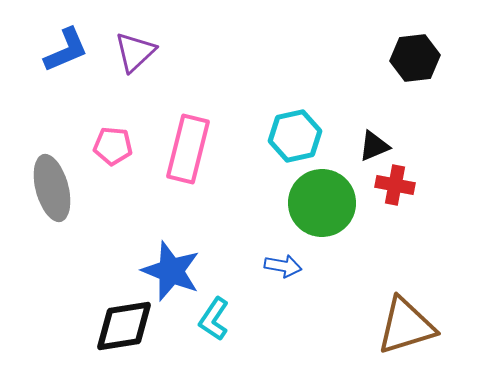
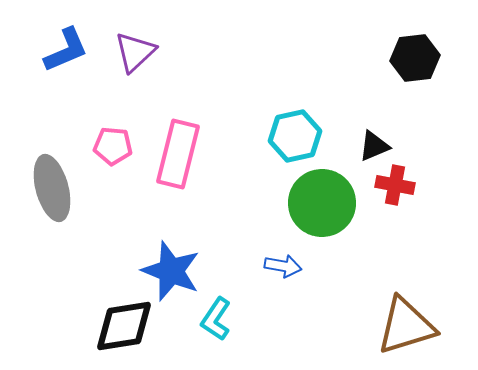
pink rectangle: moved 10 px left, 5 px down
cyan L-shape: moved 2 px right
